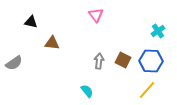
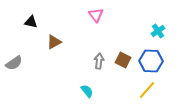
brown triangle: moved 2 px right, 1 px up; rotated 35 degrees counterclockwise
